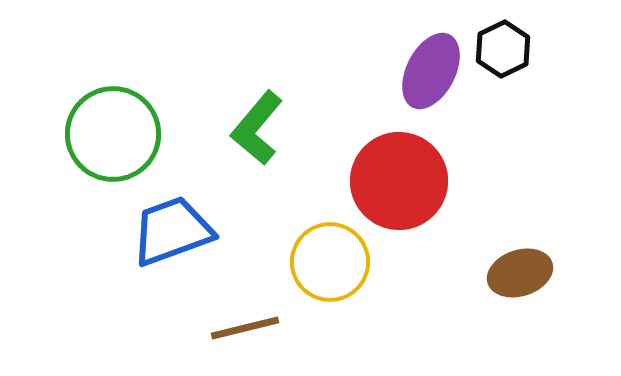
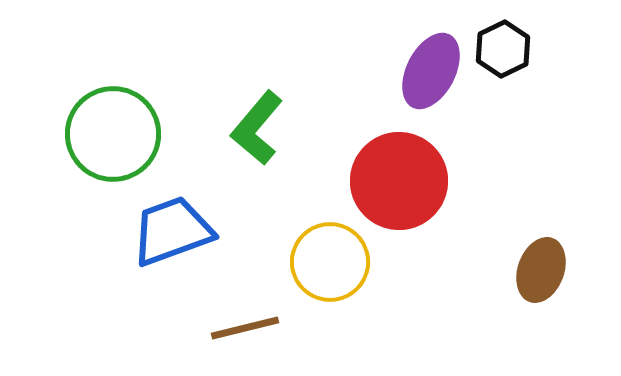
brown ellipse: moved 21 px right, 3 px up; rotated 52 degrees counterclockwise
